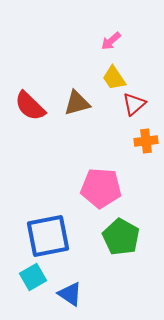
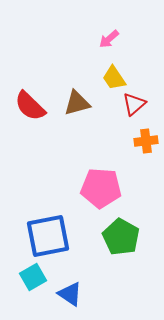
pink arrow: moved 2 px left, 2 px up
